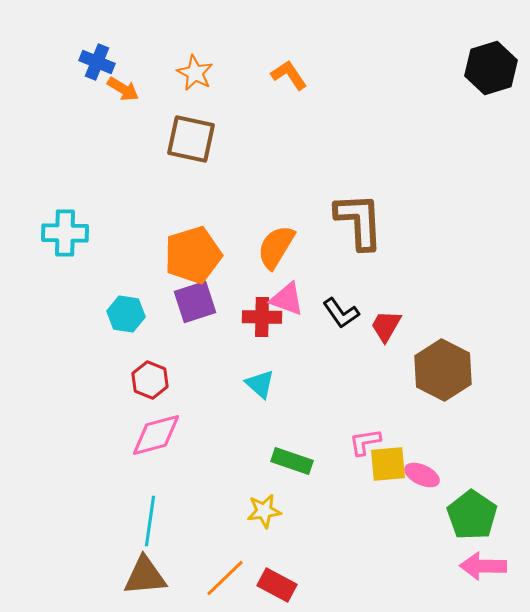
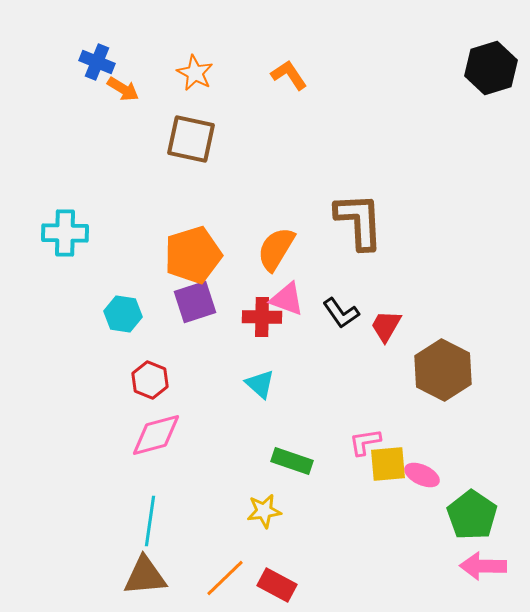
orange semicircle: moved 2 px down
cyan hexagon: moved 3 px left
